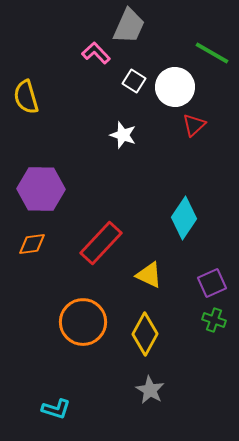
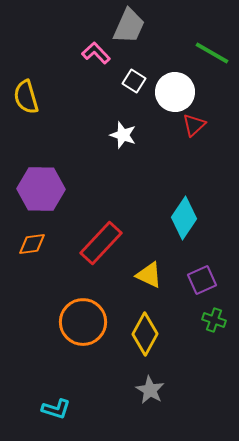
white circle: moved 5 px down
purple square: moved 10 px left, 3 px up
